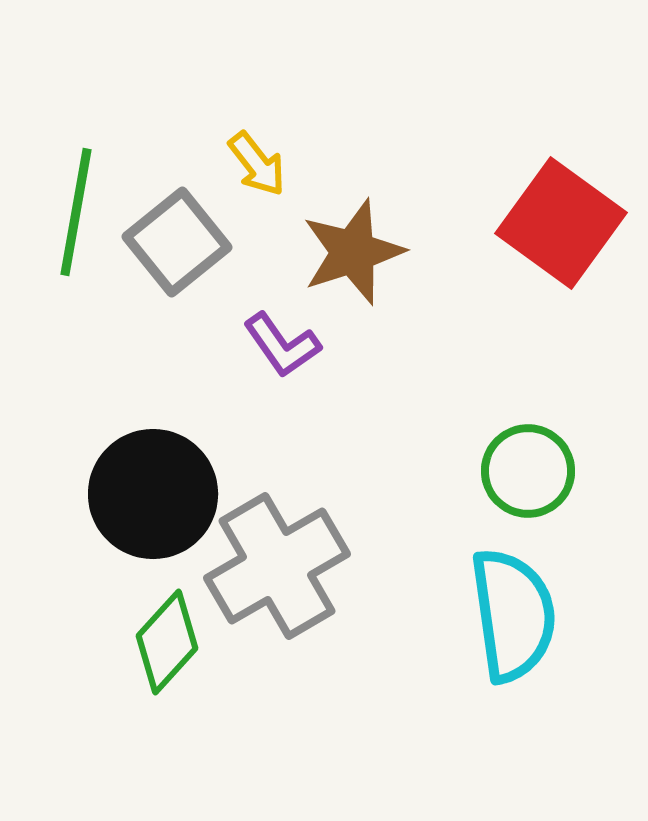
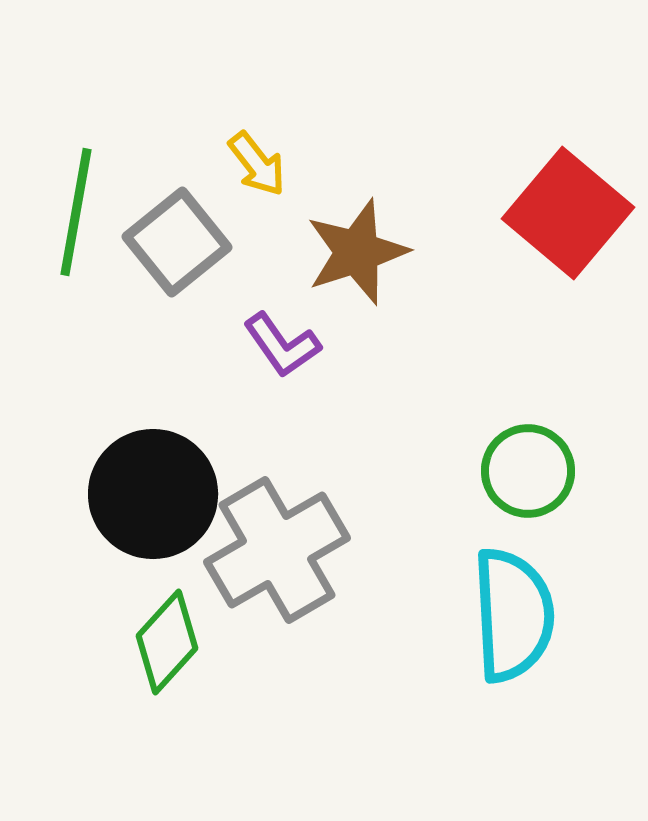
red square: moved 7 px right, 10 px up; rotated 4 degrees clockwise
brown star: moved 4 px right
gray cross: moved 16 px up
cyan semicircle: rotated 5 degrees clockwise
